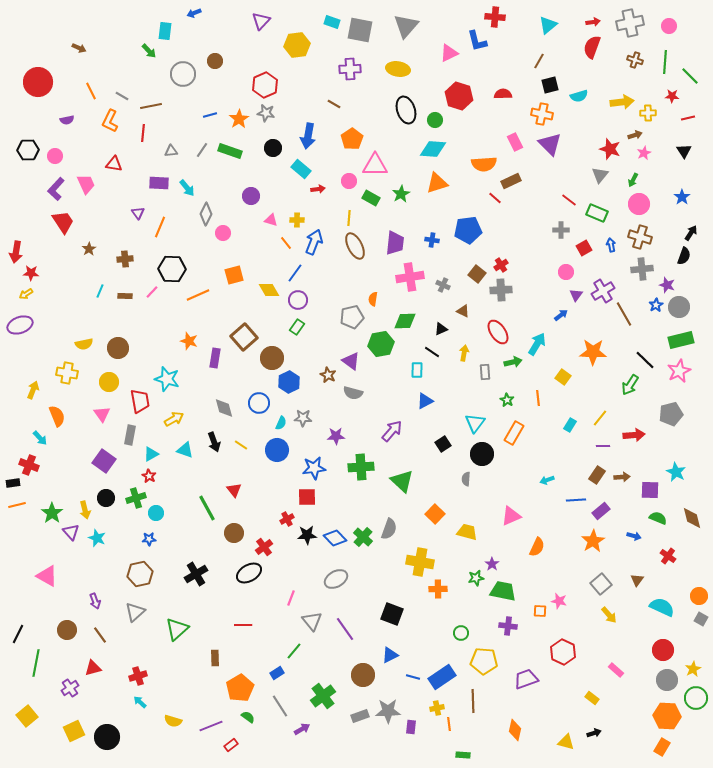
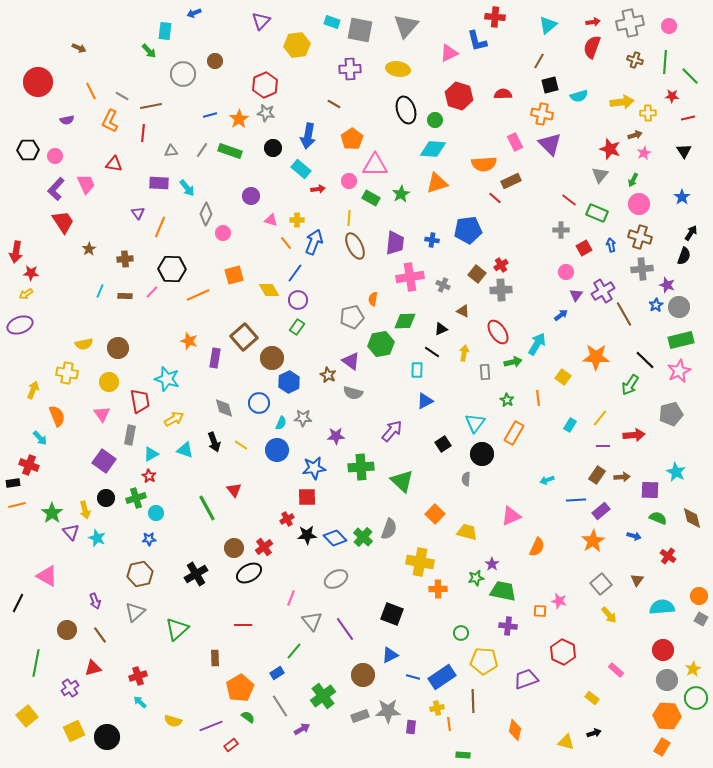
orange star at (593, 352): moved 3 px right, 5 px down
brown circle at (234, 533): moved 15 px down
cyan semicircle at (662, 607): rotated 30 degrees counterclockwise
black line at (18, 634): moved 31 px up
